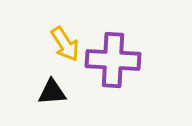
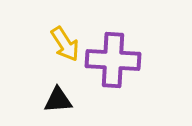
black triangle: moved 6 px right, 8 px down
